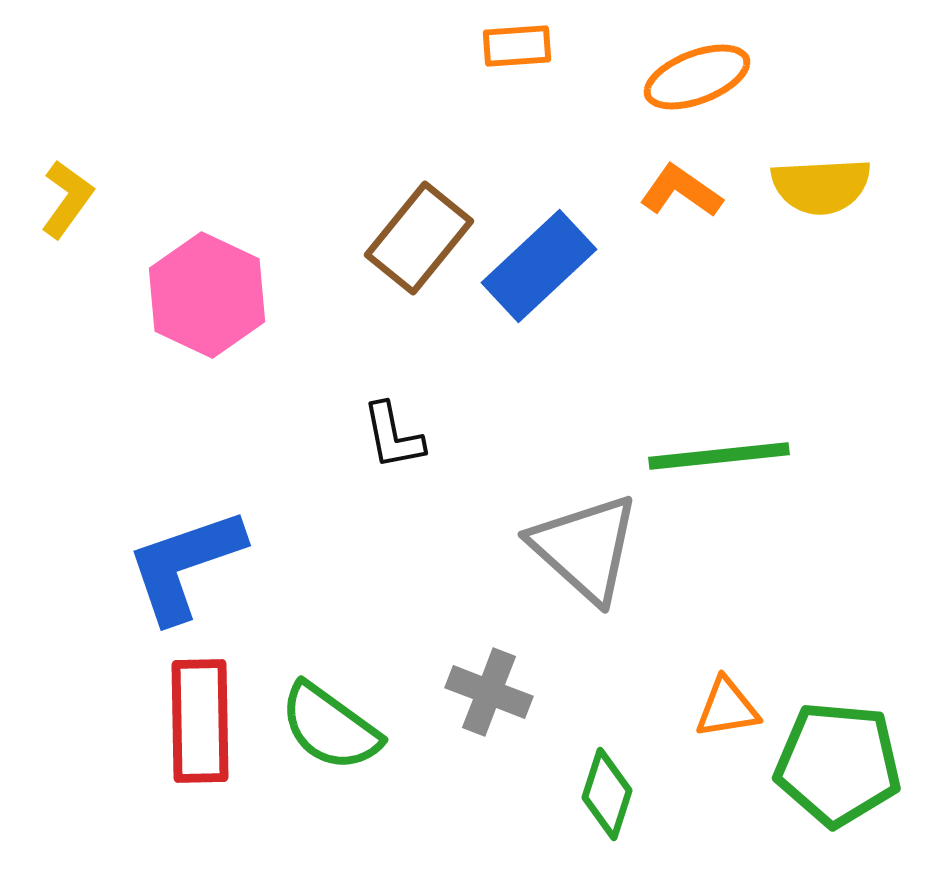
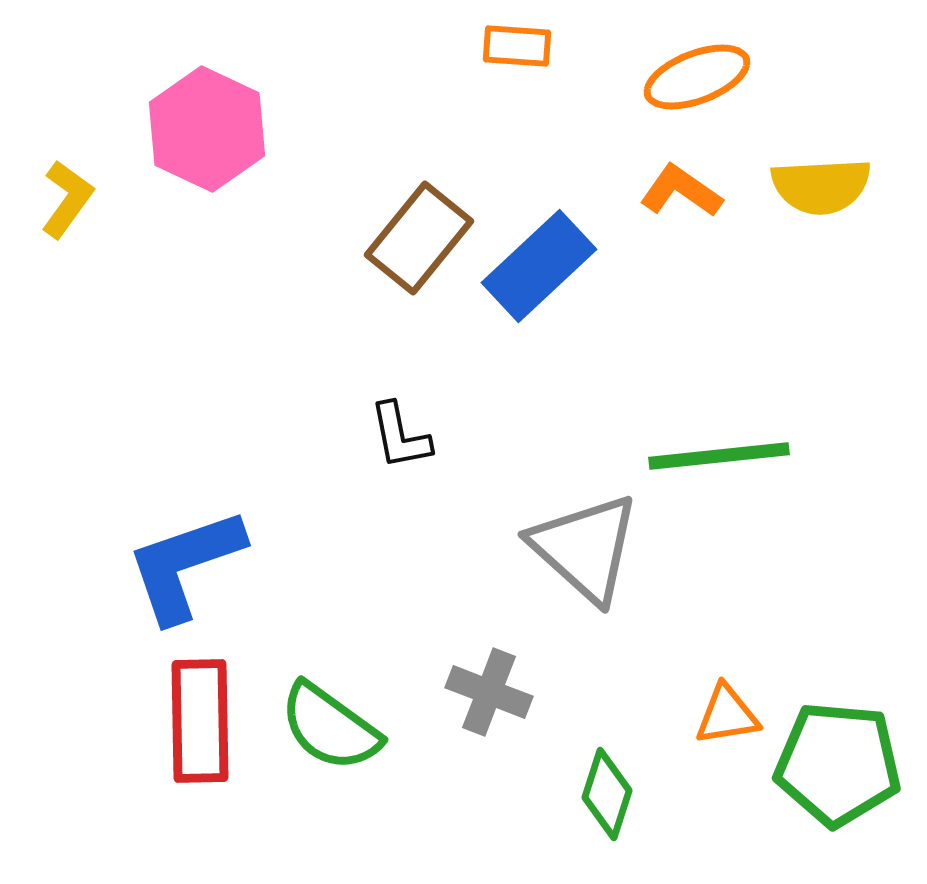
orange rectangle: rotated 8 degrees clockwise
pink hexagon: moved 166 px up
black L-shape: moved 7 px right
orange triangle: moved 7 px down
